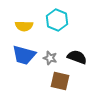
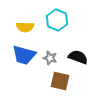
yellow semicircle: moved 1 px right, 1 px down
black semicircle: moved 1 px right
